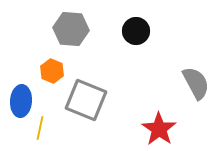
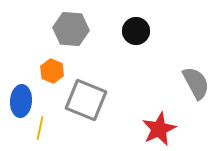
red star: rotated 12 degrees clockwise
